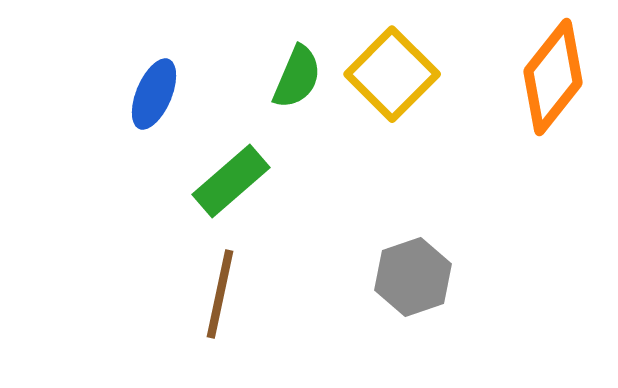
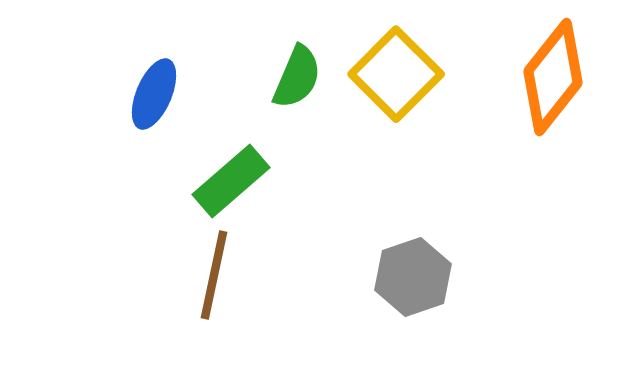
yellow square: moved 4 px right
brown line: moved 6 px left, 19 px up
